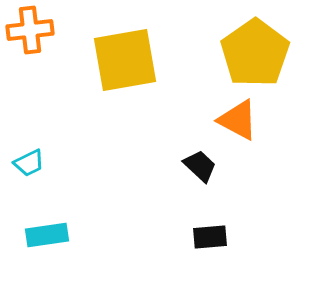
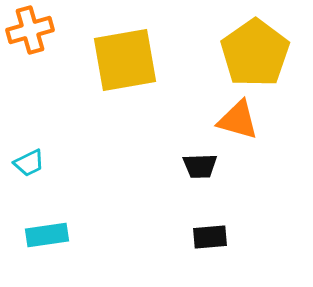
orange cross: rotated 9 degrees counterclockwise
orange triangle: rotated 12 degrees counterclockwise
black trapezoid: rotated 135 degrees clockwise
